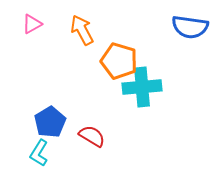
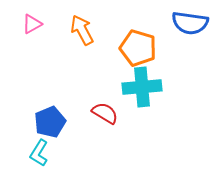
blue semicircle: moved 4 px up
orange pentagon: moved 19 px right, 13 px up
blue pentagon: rotated 8 degrees clockwise
red semicircle: moved 13 px right, 23 px up
